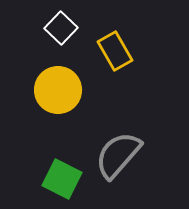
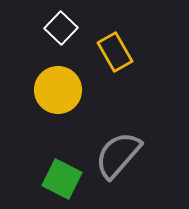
yellow rectangle: moved 1 px down
